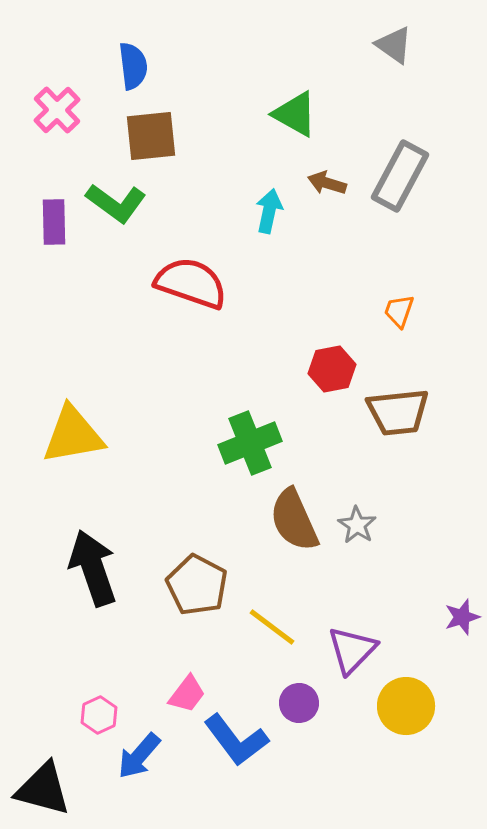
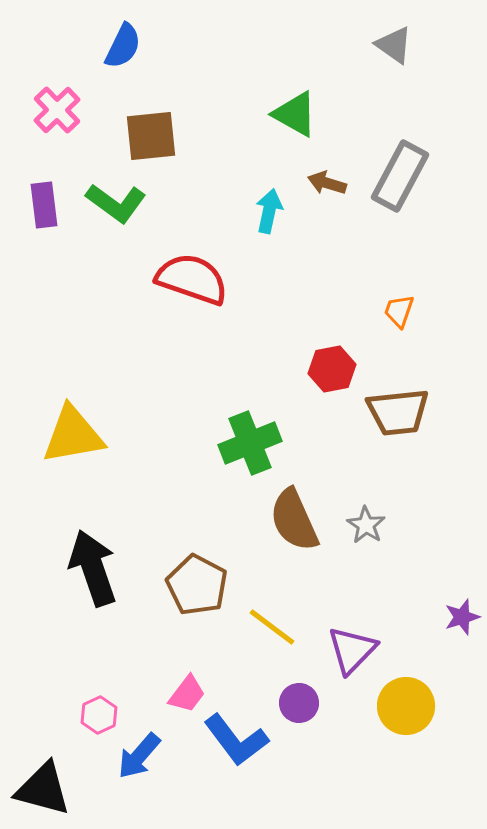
blue semicircle: moved 10 px left, 20 px up; rotated 33 degrees clockwise
purple rectangle: moved 10 px left, 17 px up; rotated 6 degrees counterclockwise
red semicircle: moved 1 px right, 4 px up
gray star: moved 9 px right
